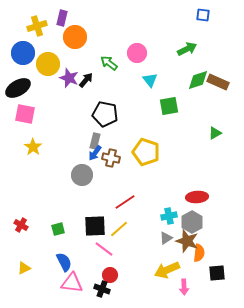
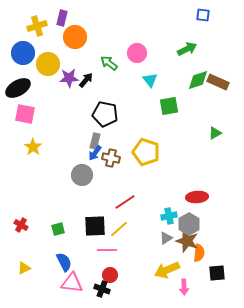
purple star at (69, 78): rotated 24 degrees counterclockwise
gray hexagon at (192, 222): moved 3 px left, 2 px down
pink line at (104, 249): moved 3 px right, 1 px down; rotated 36 degrees counterclockwise
